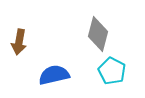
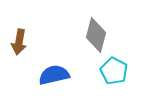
gray diamond: moved 2 px left, 1 px down
cyan pentagon: moved 2 px right
